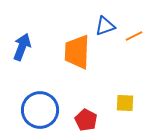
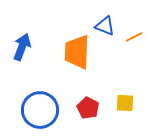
blue triangle: rotated 40 degrees clockwise
orange line: moved 1 px down
red pentagon: moved 2 px right, 12 px up
